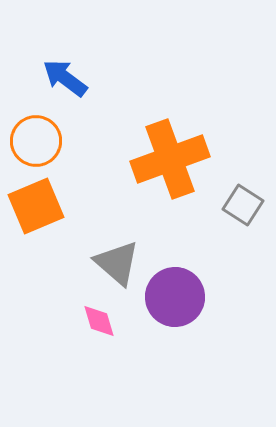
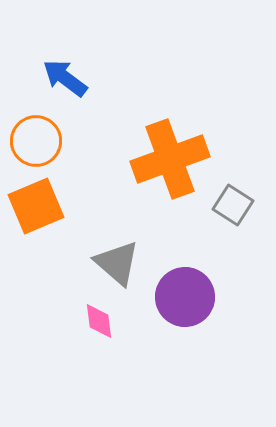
gray square: moved 10 px left
purple circle: moved 10 px right
pink diamond: rotated 9 degrees clockwise
